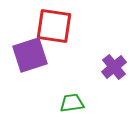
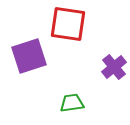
red square: moved 14 px right, 2 px up
purple square: moved 1 px left, 1 px down
